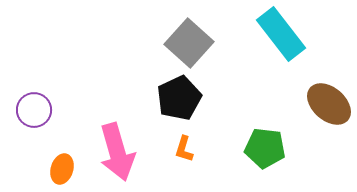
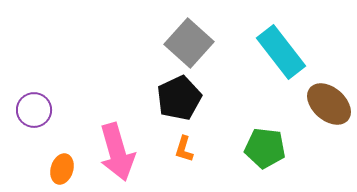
cyan rectangle: moved 18 px down
